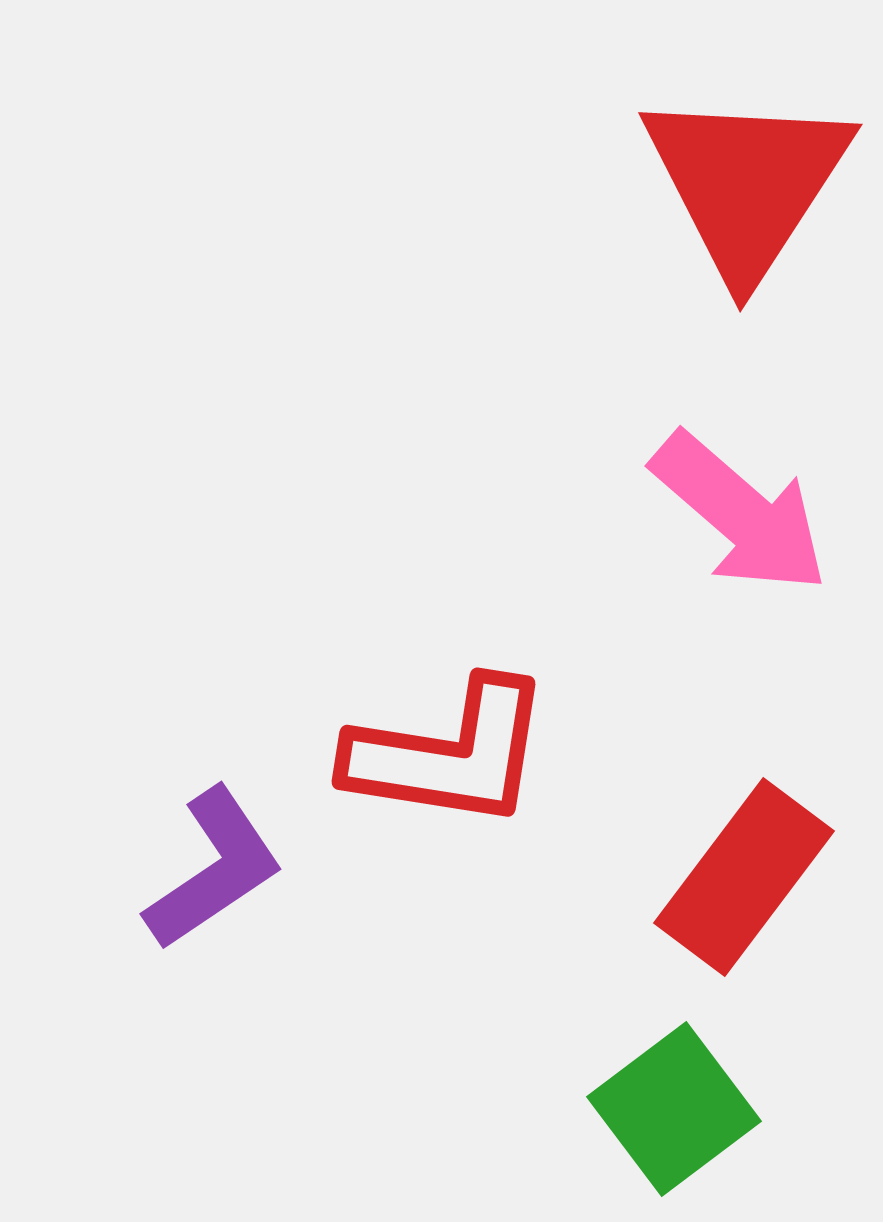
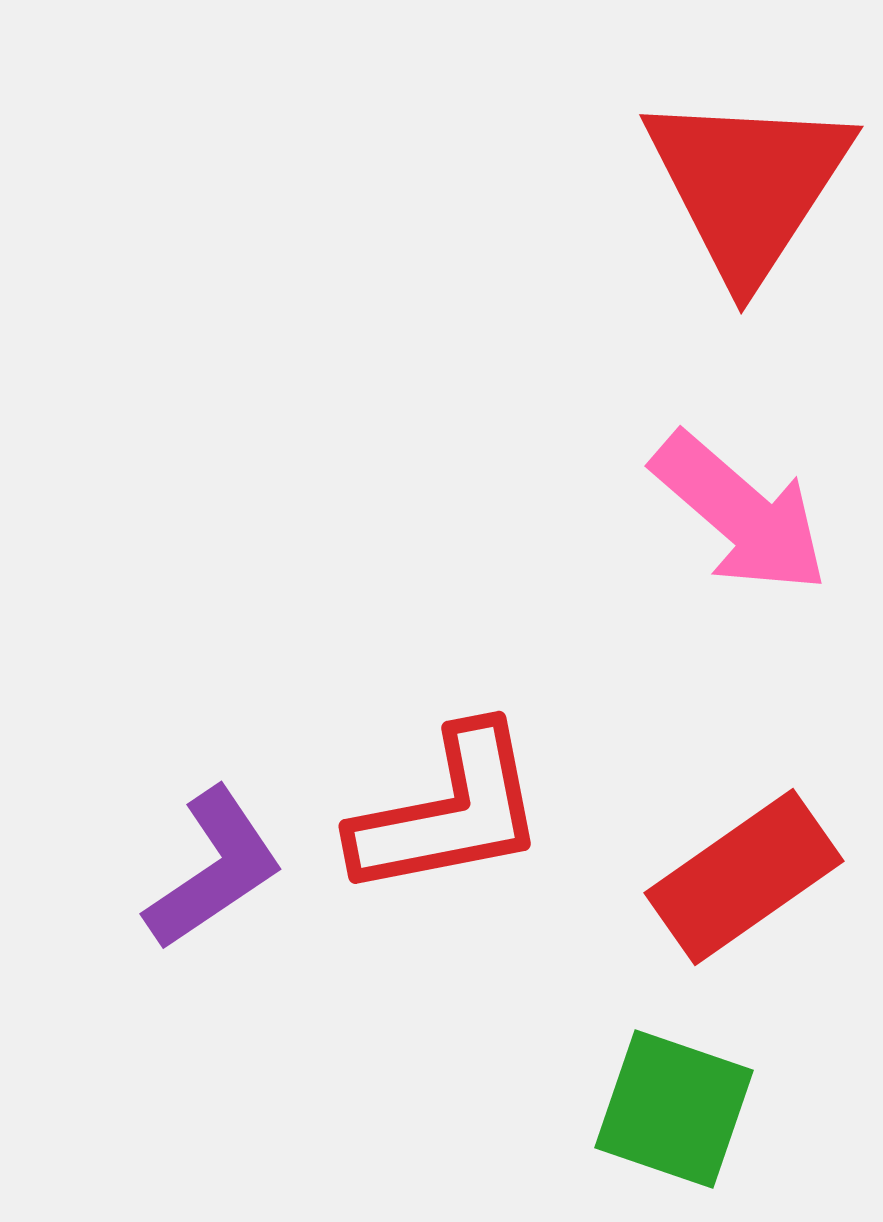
red triangle: moved 1 px right, 2 px down
red L-shape: moved 58 px down; rotated 20 degrees counterclockwise
red rectangle: rotated 18 degrees clockwise
green square: rotated 34 degrees counterclockwise
